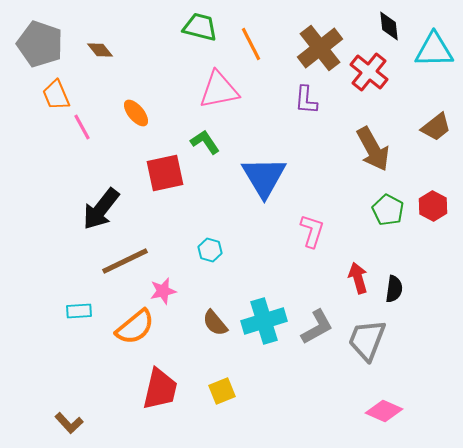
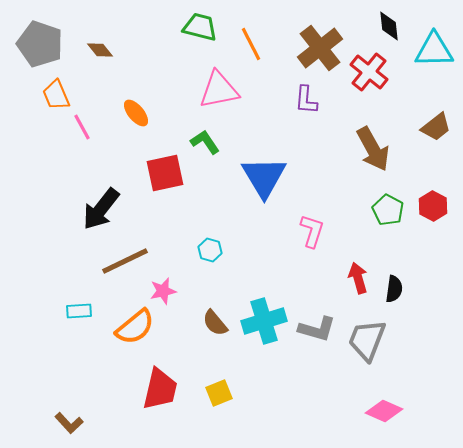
gray L-shape: moved 2 px down; rotated 45 degrees clockwise
yellow square: moved 3 px left, 2 px down
